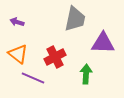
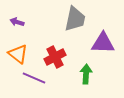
purple line: moved 1 px right
